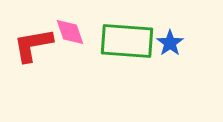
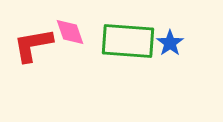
green rectangle: moved 1 px right
